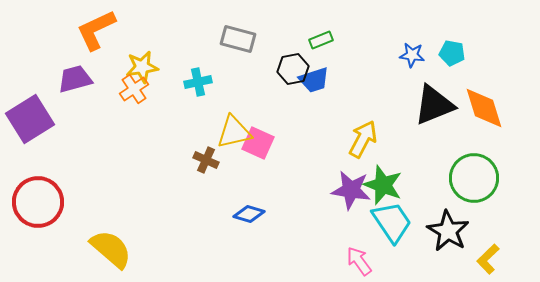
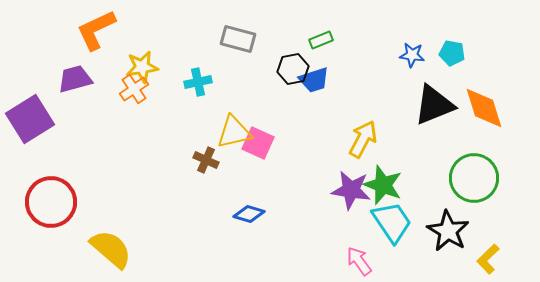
red circle: moved 13 px right
